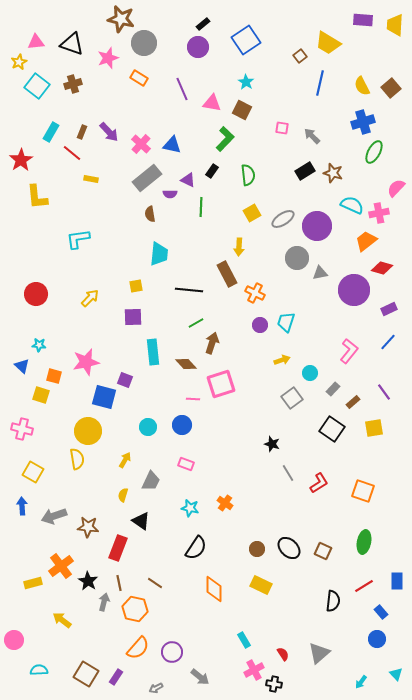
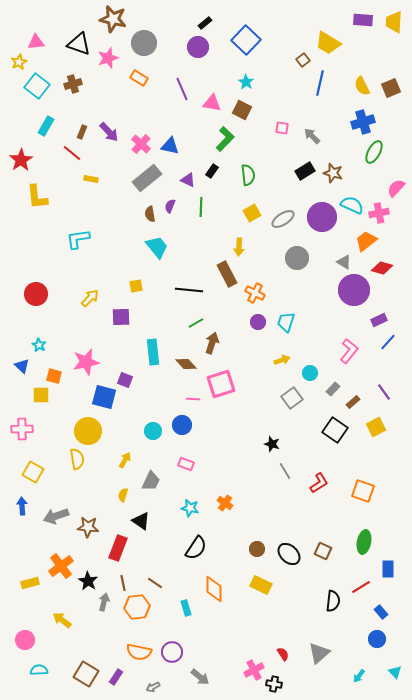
brown star at (121, 19): moved 8 px left
black rectangle at (203, 24): moved 2 px right, 1 px up
yellow trapezoid at (395, 25): moved 1 px left, 3 px up
blue square at (246, 40): rotated 12 degrees counterclockwise
black triangle at (72, 44): moved 7 px right
brown square at (300, 56): moved 3 px right, 4 px down
brown square at (391, 88): rotated 18 degrees clockwise
cyan rectangle at (51, 132): moved 5 px left, 6 px up
blue triangle at (172, 145): moved 2 px left, 1 px down
purple semicircle at (170, 194): moved 12 px down; rotated 112 degrees clockwise
purple circle at (317, 226): moved 5 px right, 9 px up
cyan trapezoid at (159, 254): moved 2 px left, 7 px up; rotated 45 degrees counterclockwise
gray triangle at (320, 273): moved 24 px right, 11 px up; rotated 42 degrees clockwise
purple rectangle at (389, 309): moved 10 px left, 11 px down
purple square at (133, 317): moved 12 px left
purple circle at (260, 325): moved 2 px left, 3 px up
cyan star at (39, 345): rotated 24 degrees clockwise
yellow square at (41, 395): rotated 18 degrees counterclockwise
cyan circle at (148, 427): moved 5 px right, 4 px down
yellow square at (374, 428): moved 2 px right, 1 px up; rotated 18 degrees counterclockwise
pink cross at (22, 429): rotated 15 degrees counterclockwise
black square at (332, 429): moved 3 px right, 1 px down
gray line at (288, 473): moved 3 px left, 2 px up
gray arrow at (54, 516): moved 2 px right
black ellipse at (289, 548): moved 6 px down
blue rectangle at (397, 581): moved 9 px left, 12 px up
yellow rectangle at (33, 583): moved 3 px left
brown line at (119, 583): moved 4 px right
red line at (364, 586): moved 3 px left, 1 px down
orange hexagon at (135, 609): moved 2 px right, 2 px up; rotated 20 degrees counterclockwise
pink circle at (14, 640): moved 11 px right
cyan rectangle at (244, 640): moved 58 px left, 32 px up; rotated 14 degrees clockwise
orange semicircle at (138, 648): moved 1 px right, 4 px down; rotated 60 degrees clockwise
cyan triangle at (396, 674): moved 1 px left, 2 px up
cyan arrow at (361, 682): moved 2 px left, 6 px up
gray arrow at (156, 688): moved 3 px left, 1 px up
